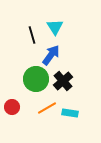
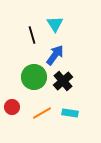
cyan triangle: moved 3 px up
blue arrow: moved 4 px right
green circle: moved 2 px left, 2 px up
orange line: moved 5 px left, 5 px down
